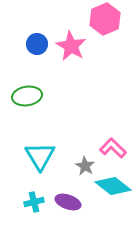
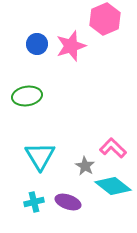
pink star: rotated 24 degrees clockwise
